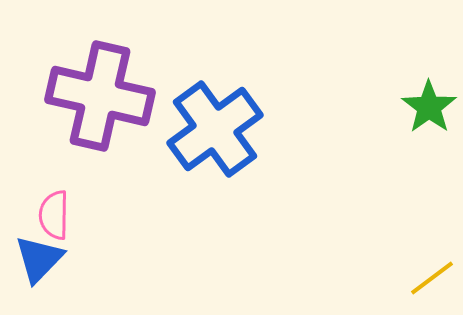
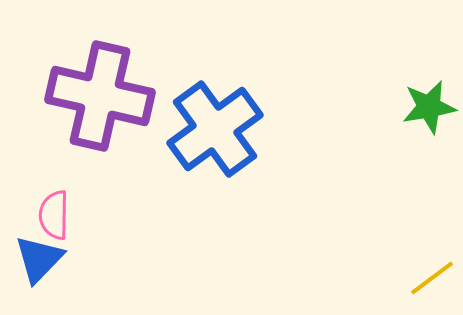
green star: rotated 26 degrees clockwise
